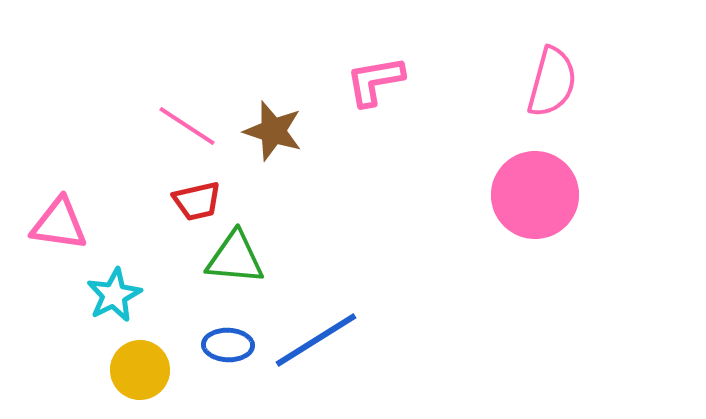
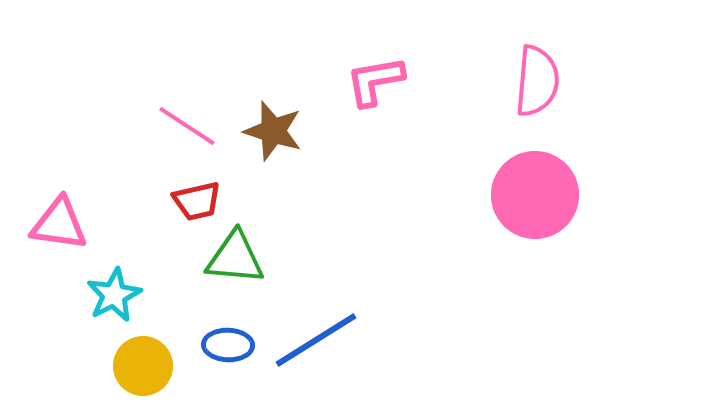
pink semicircle: moved 15 px left, 1 px up; rotated 10 degrees counterclockwise
yellow circle: moved 3 px right, 4 px up
